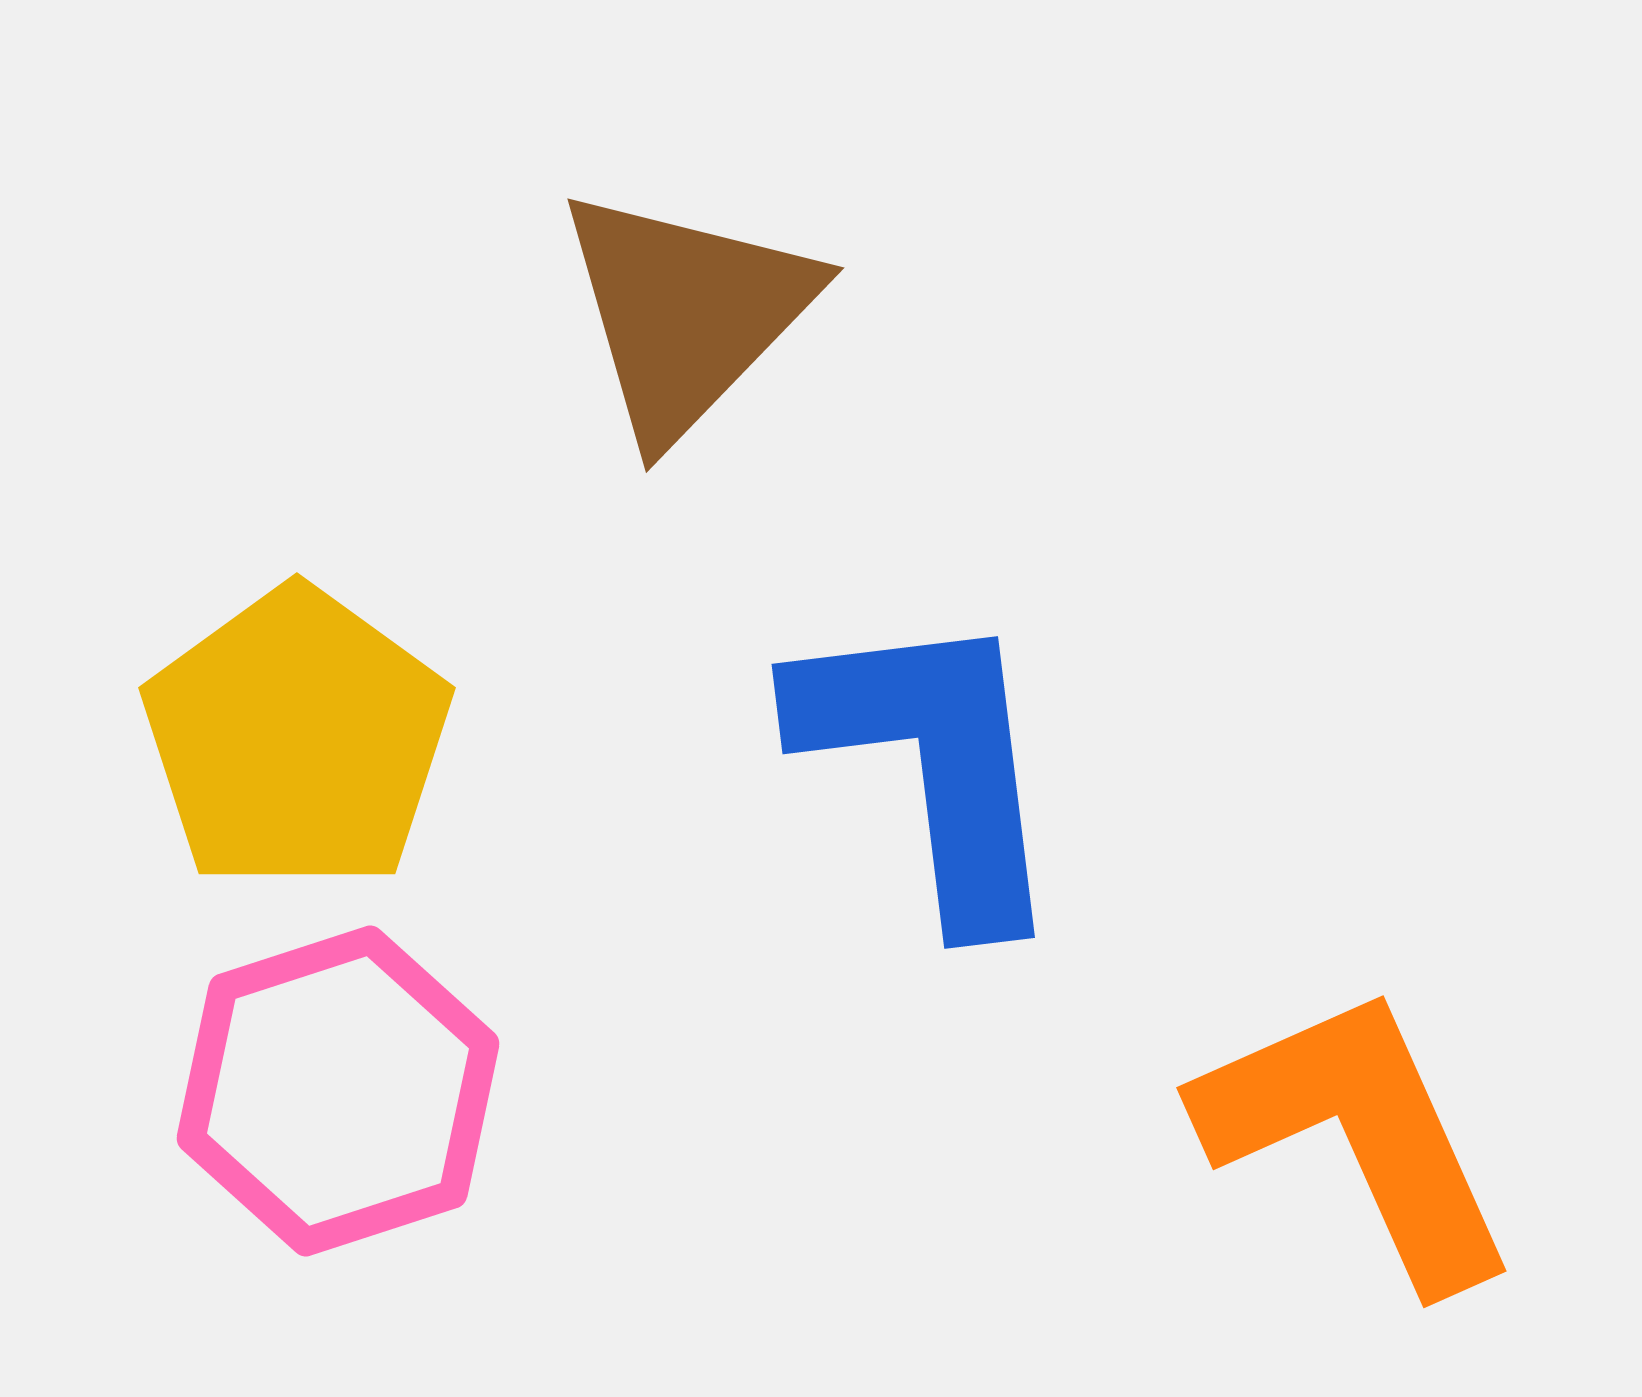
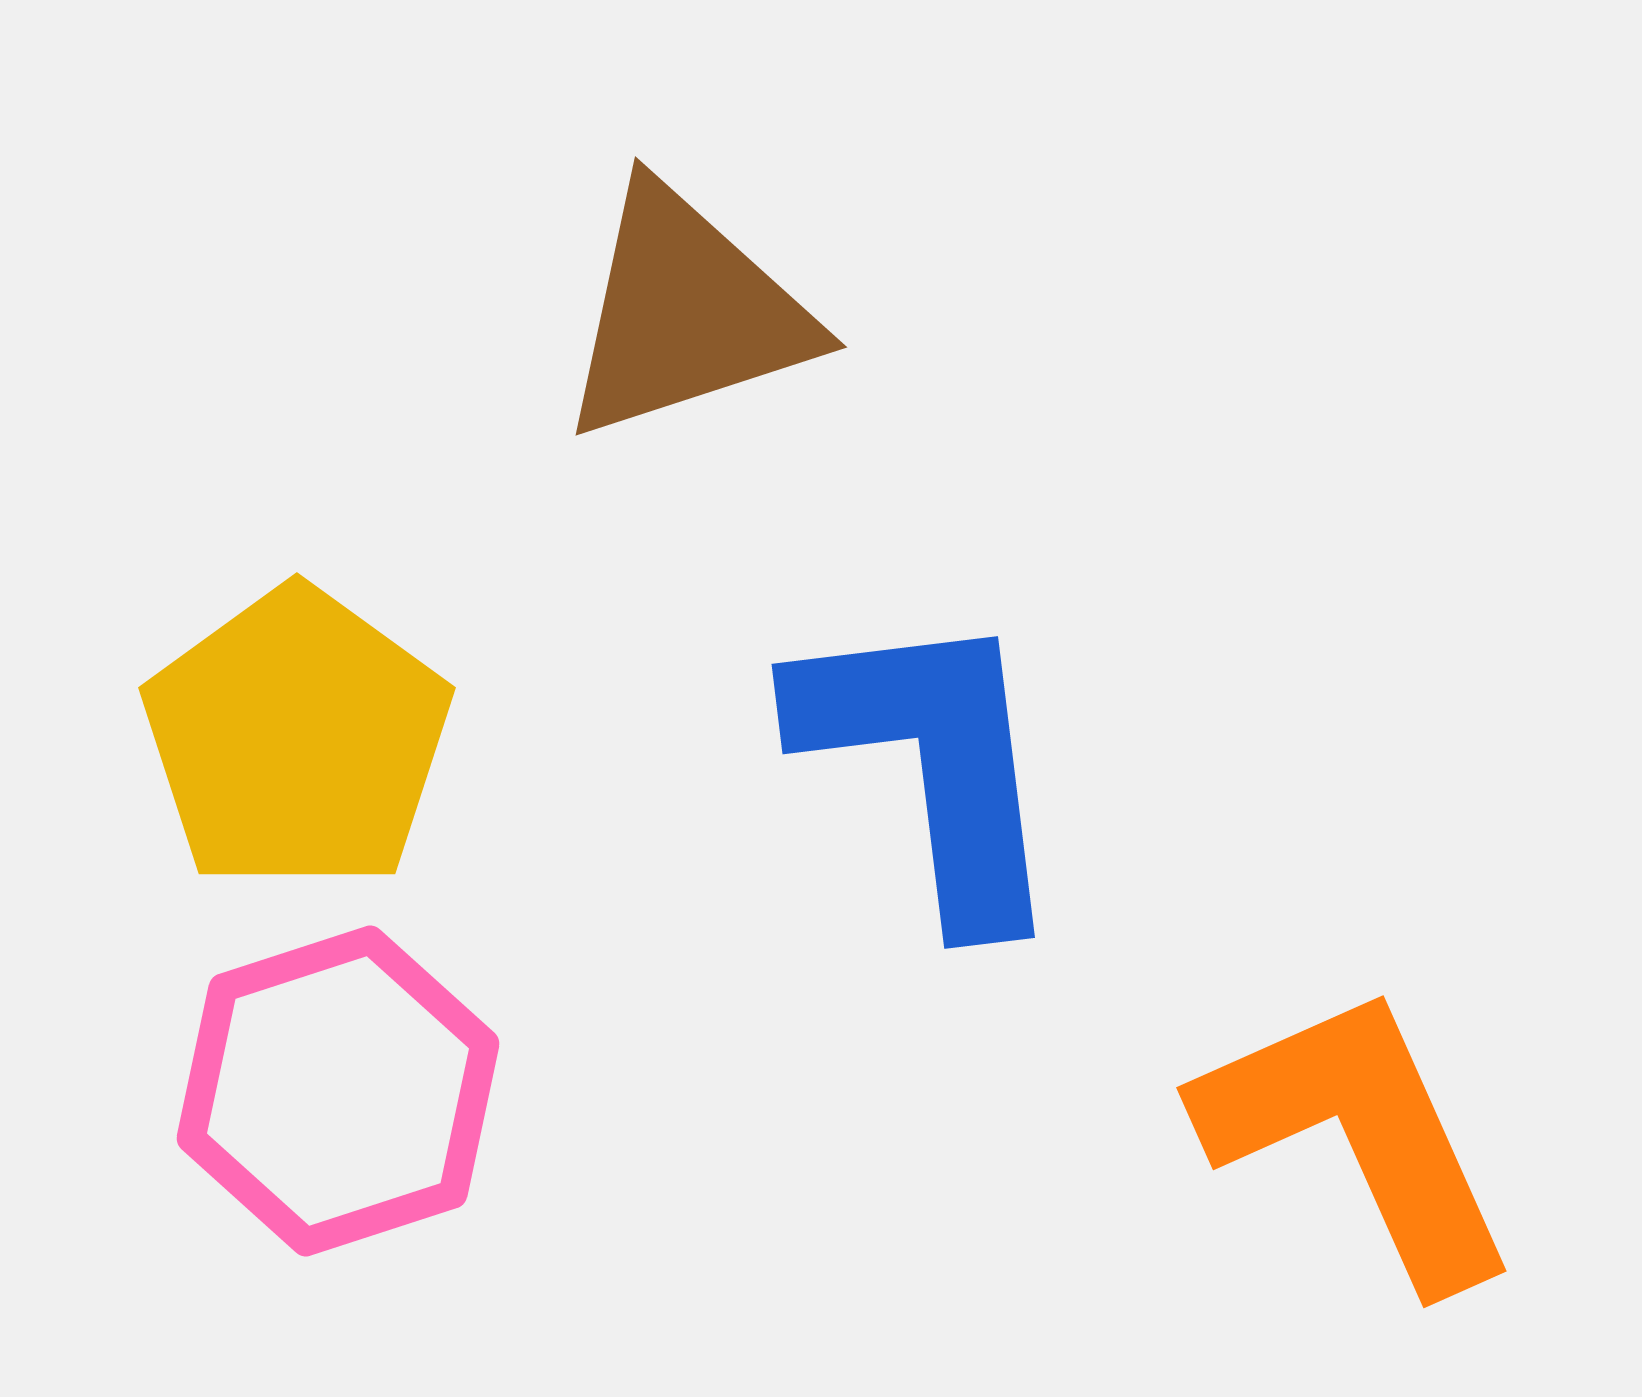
brown triangle: rotated 28 degrees clockwise
